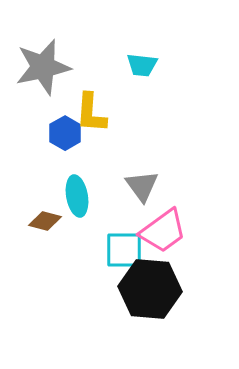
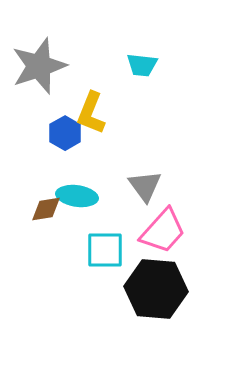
gray star: moved 4 px left, 1 px up; rotated 6 degrees counterclockwise
yellow L-shape: rotated 18 degrees clockwise
gray triangle: moved 3 px right
cyan ellipse: rotated 72 degrees counterclockwise
brown diamond: moved 1 px right, 12 px up; rotated 24 degrees counterclockwise
pink trapezoid: rotated 12 degrees counterclockwise
cyan square: moved 19 px left
black hexagon: moved 6 px right
